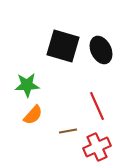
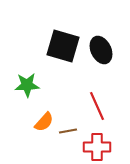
orange semicircle: moved 11 px right, 7 px down
red cross: rotated 24 degrees clockwise
